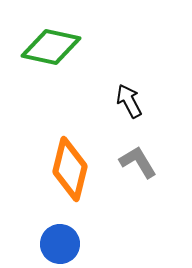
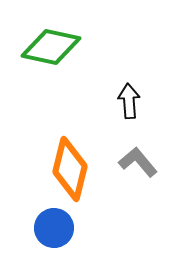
black arrow: rotated 24 degrees clockwise
gray L-shape: rotated 9 degrees counterclockwise
blue circle: moved 6 px left, 16 px up
